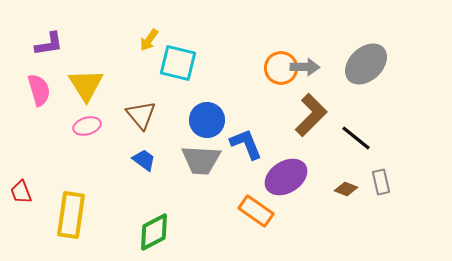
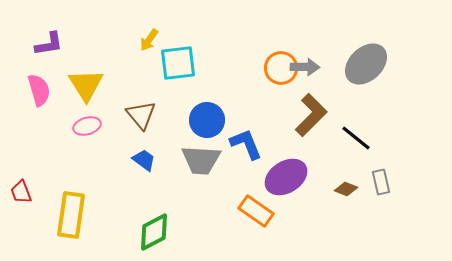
cyan square: rotated 21 degrees counterclockwise
